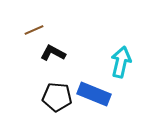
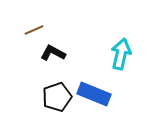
cyan arrow: moved 8 px up
black pentagon: rotated 24 degrees counterclockwise
